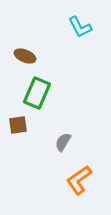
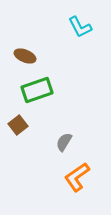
green rectangle: moved 3 px up; rotated 48 degrees clockwise
brown square: rotated 30 degrees counterclockwise
gray semicircle: moved 1 px right
orange L-shape: moved 2 px left, 3 px up
